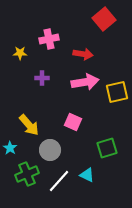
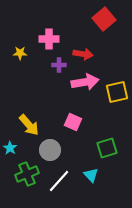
pink cross: rotated 12 degrees clockwise
purple cross: moved 17 px right, 13 px up
cyan triangle: moved 4 px right; rotated 21 degrees clockwise
